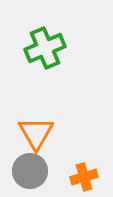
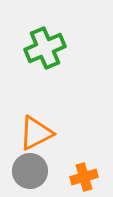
orange triangle: rotated 33 degrees clockwise
